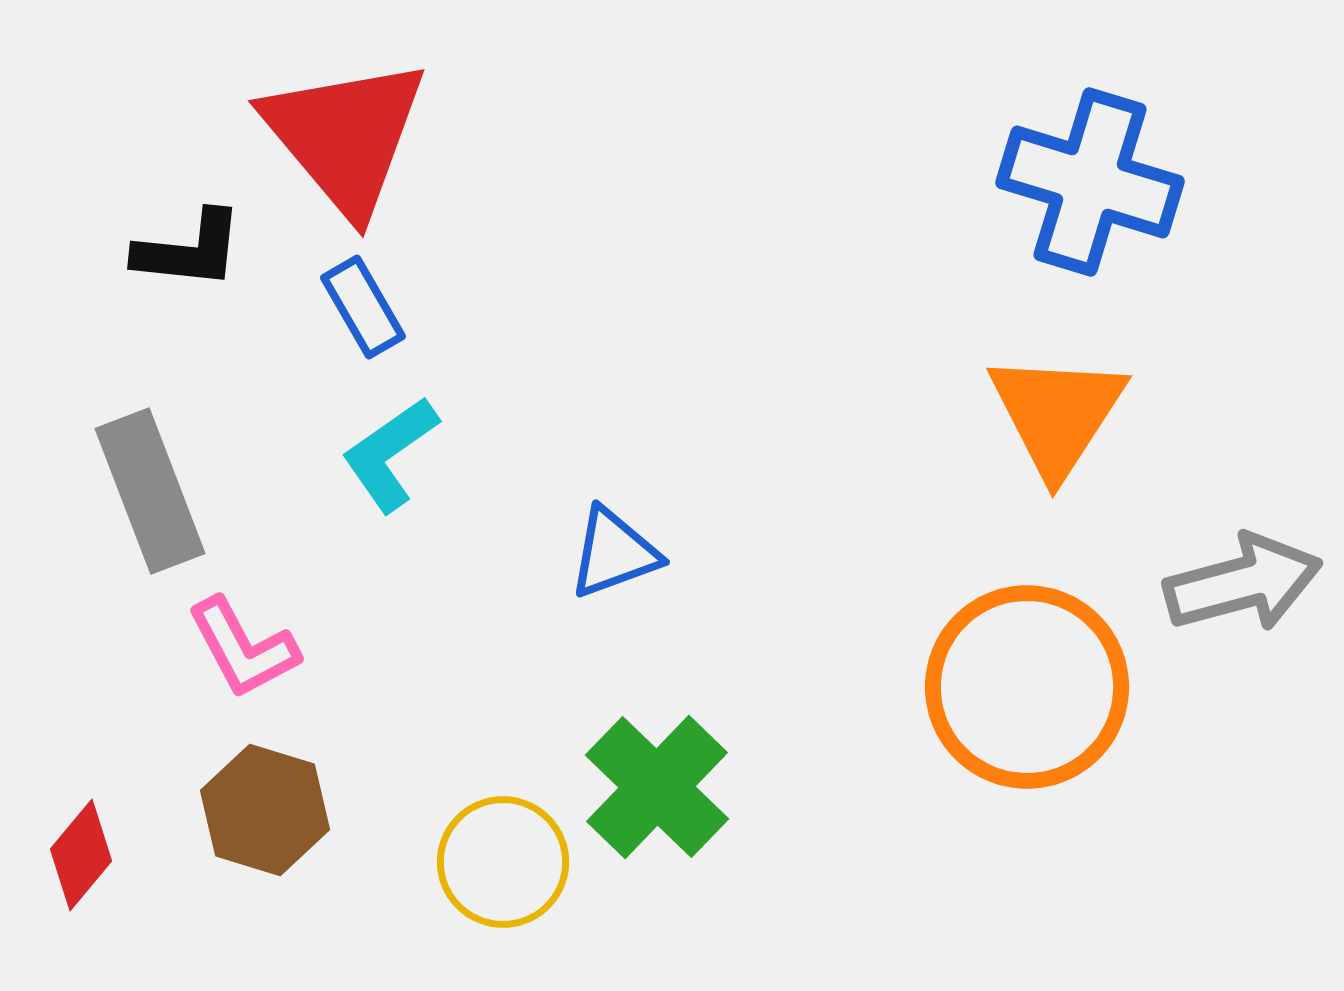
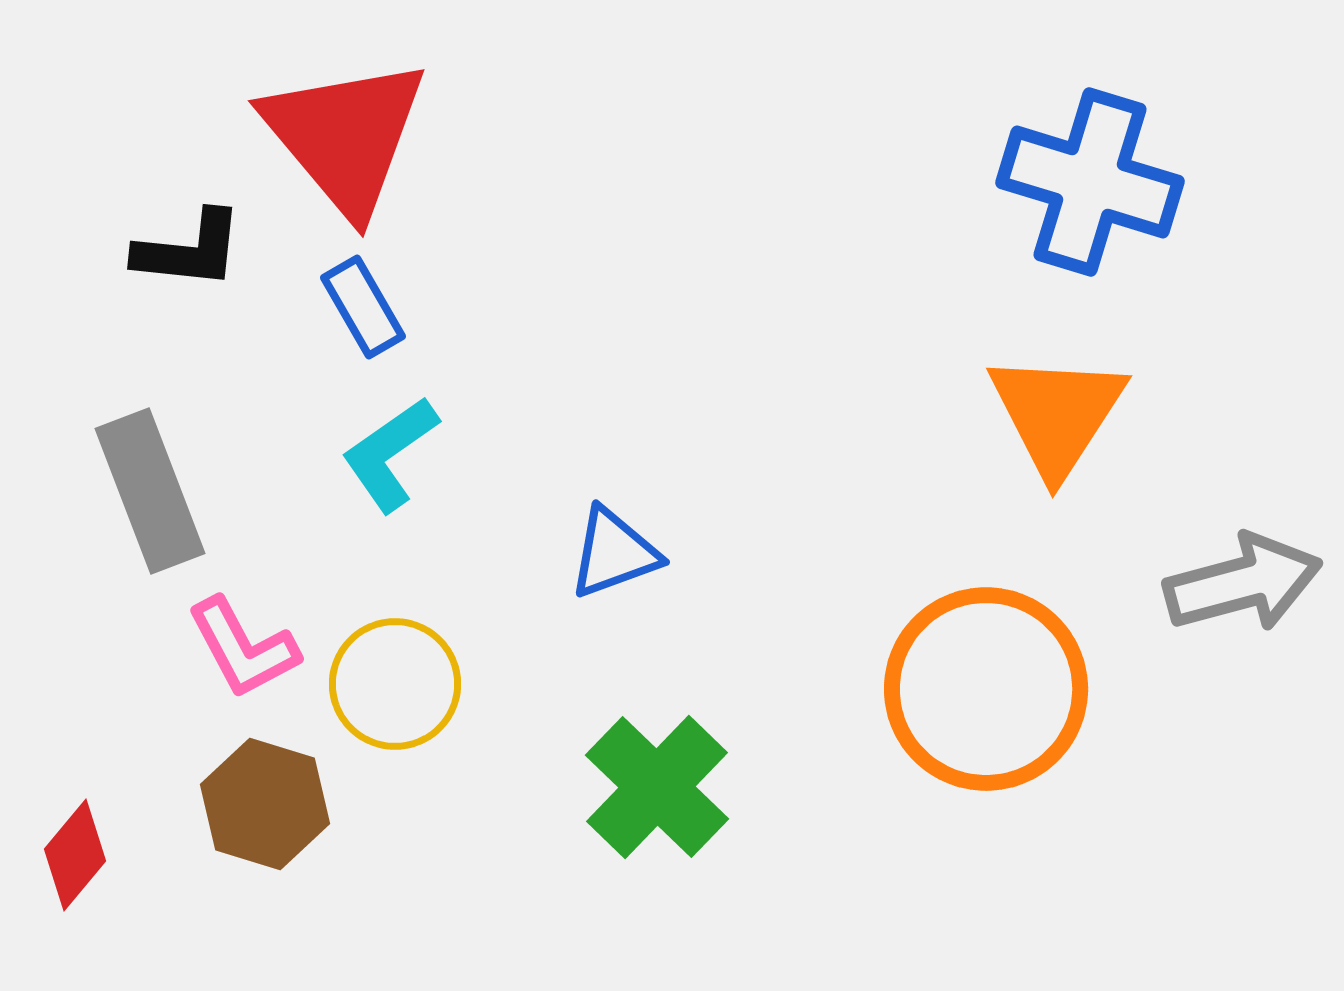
orange circle: moved 41 px left, 2 px down
brown hexagon: moved 6 px up
red diamond: moved 6 px left
yellow circle: moved 108 px left, 178 px up
